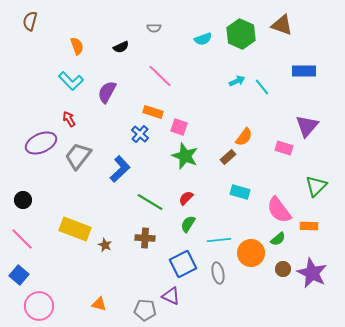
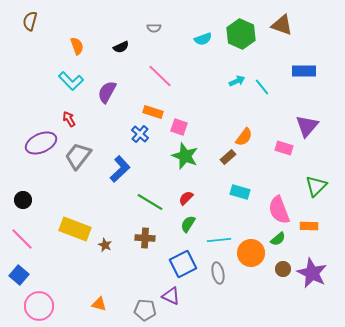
pink semicircle at (279, 210): rotated 16 degrees clockwise
